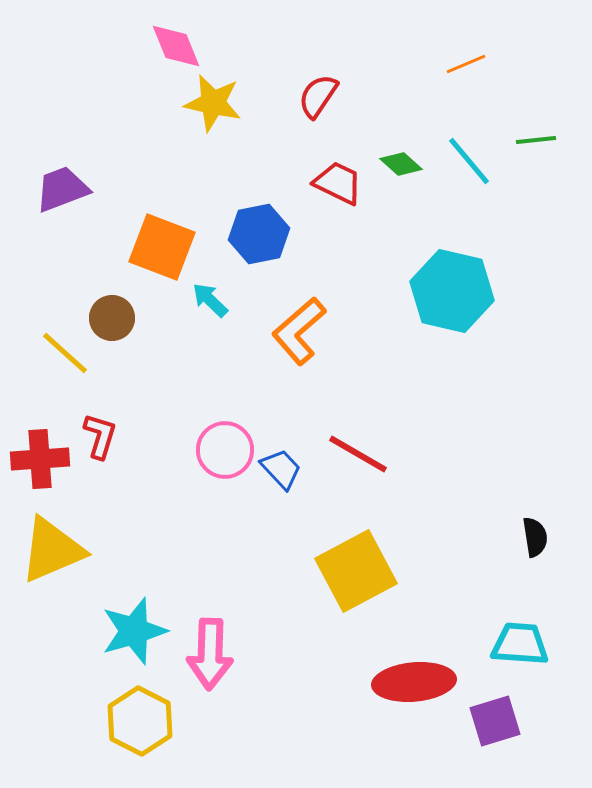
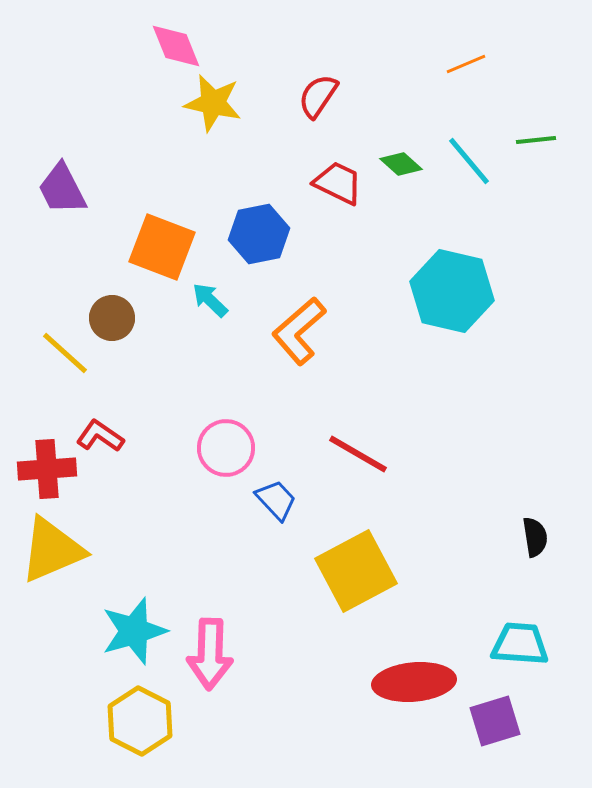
purple trapezoid: rotated 96 degrees counterclockwise
red L-shape: rotated 72 degrees counterclockwise
pink circle: moved 1 px right, 2 px up
red cross: moved 7 px right, 10 px down
blue trapezoid: moved 5 px left, 31 px down
